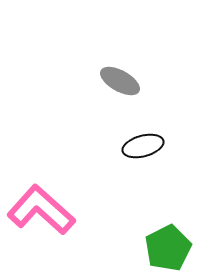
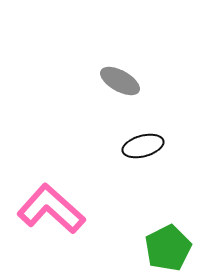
pink L-shape: moved 10 px right, 1 px up
